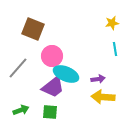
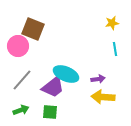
pink circle: moved 34 px left, 10 px up
gray line: moved 4 px right, 12 px down
